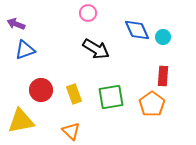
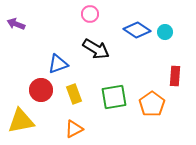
pink circle: moved 2 px right, 1 px down
blue diamond: rotated 32 degrees counterclockwise
cyan circle: moved 2 px right, 5 px up
blue triangle: moved 33 px right, 14 px down
red rectangle: moved 12 px right
green square: moved 3 px right
orange triangle: moved 3 px right, 2 px up; rotated 48 degrees clockwise
